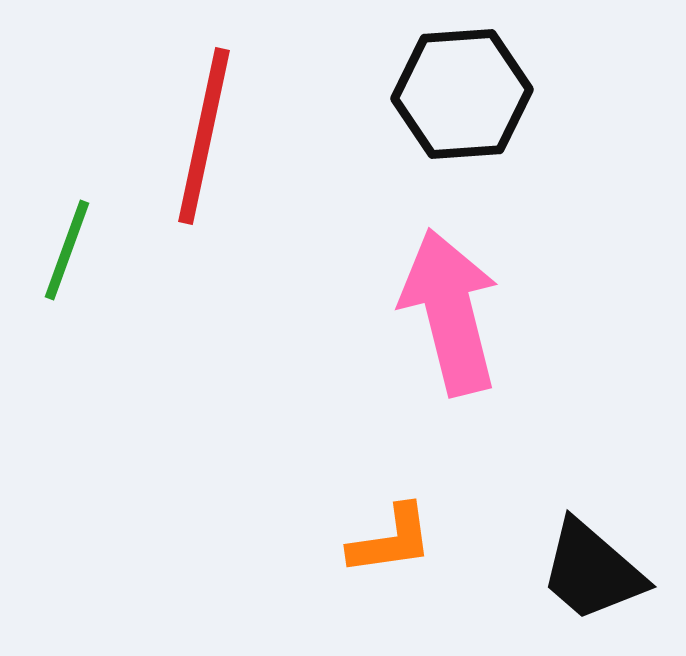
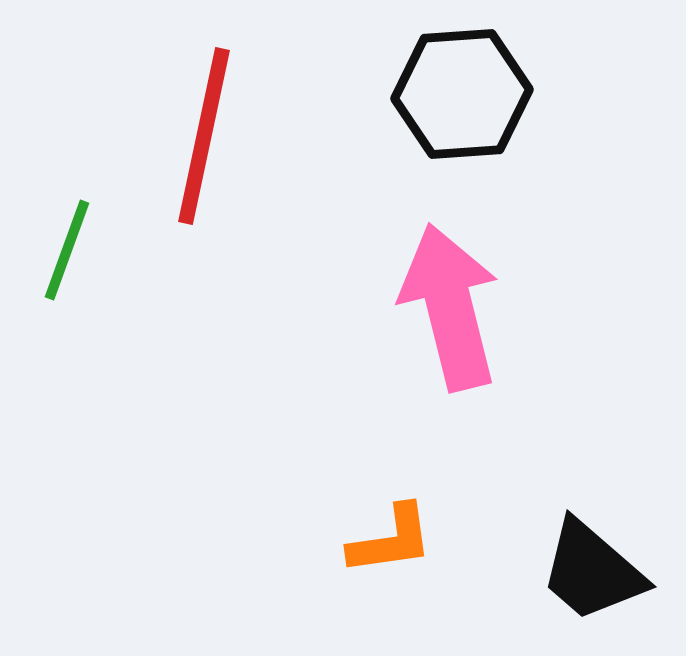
pink arrow: moved 5 px up
